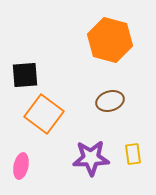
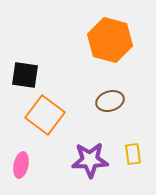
black square: rotated 12 degrees clockwise
orange square: moved 1 px right, 1 px down
purple star: moved 1 px left, 2 px down
pink ellipse: moved 1 px up
